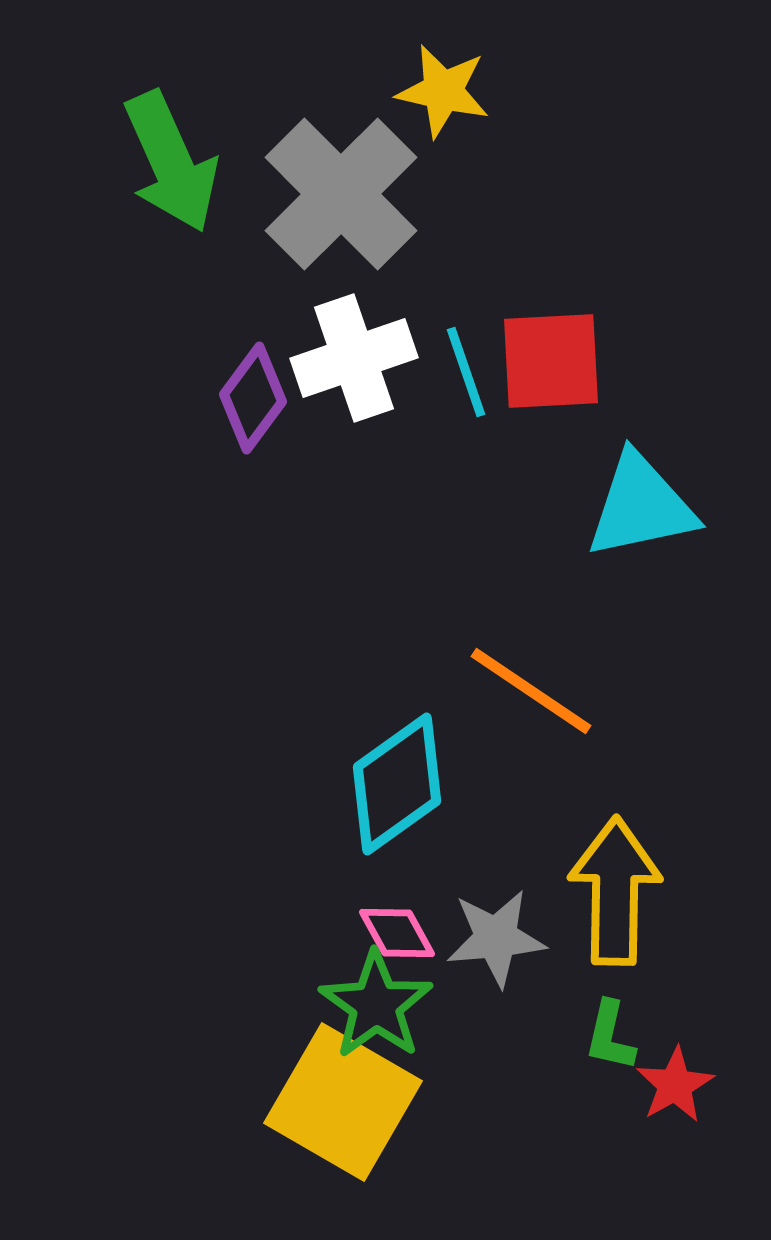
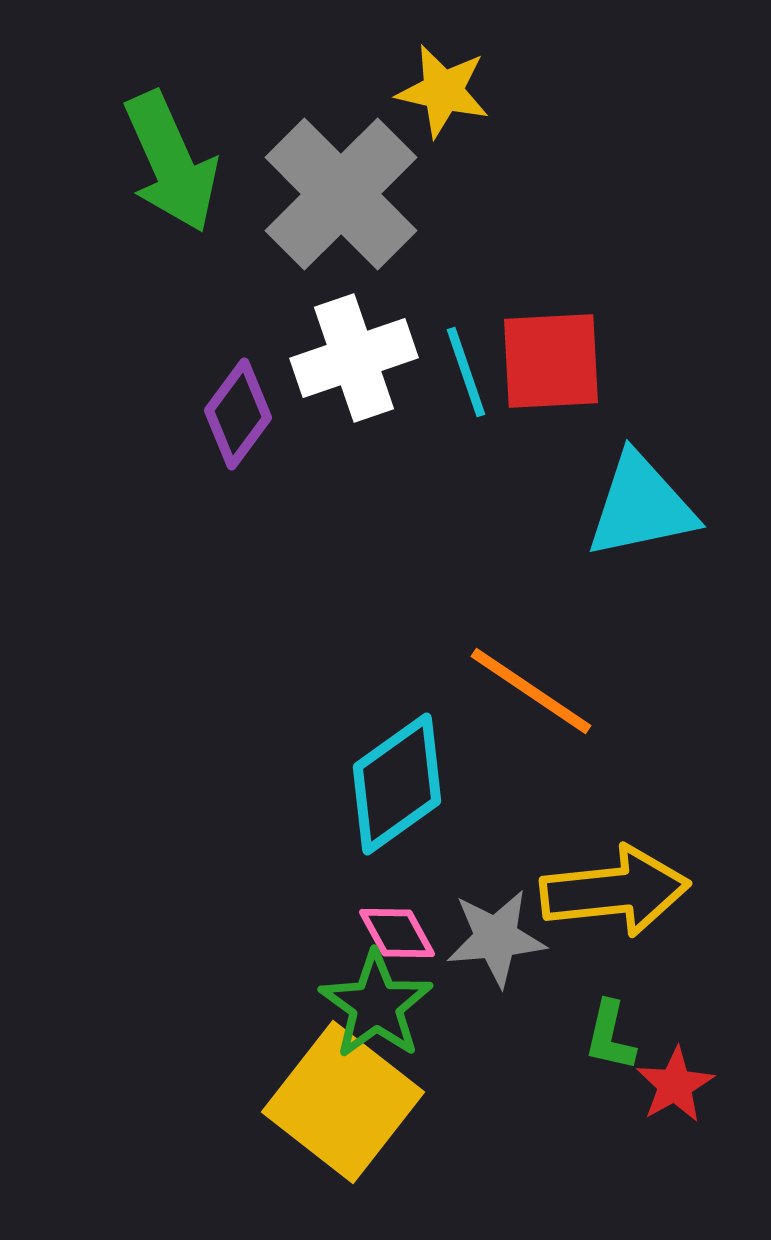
purple diamond: moved 15 px left, 16 px down
yellow arrow: rotated 83 degrees clockwise
yellow square: rotated 8 degrees clockwise
